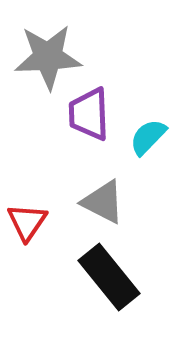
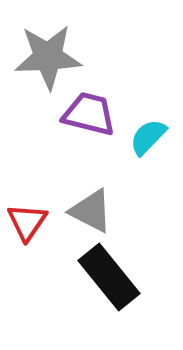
purple trapezoid: rotated 106 degrees clockwise
gray triangle: moved 12 px left, 9 px down
